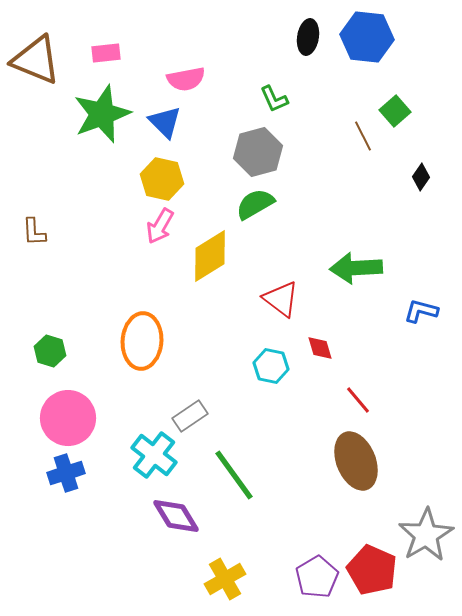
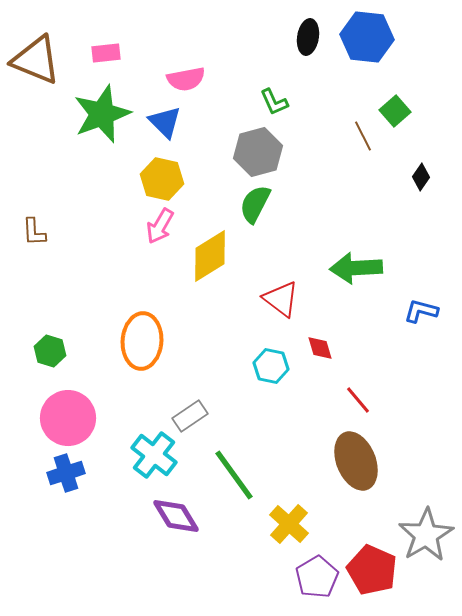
green L-shape: moved 3 px down
green semicircle: rotated 33 degrees counterclockwise
yellow cross: moved 64 px right, 55 px up; rotated 18 degrees counterclockwise
